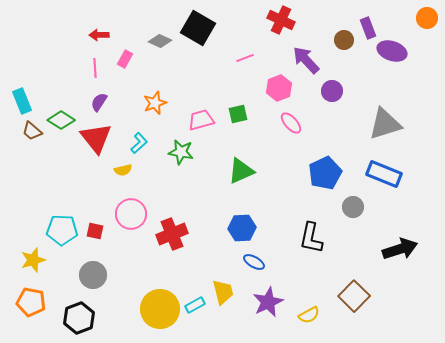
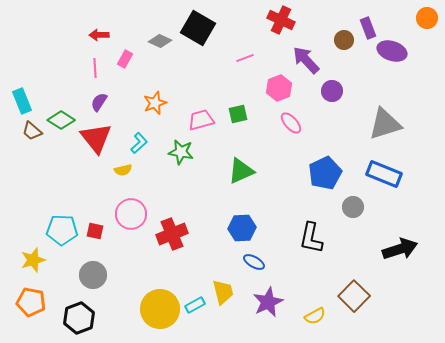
yellow semicircle at (309, 315): moved 6 px right, 1 px down
